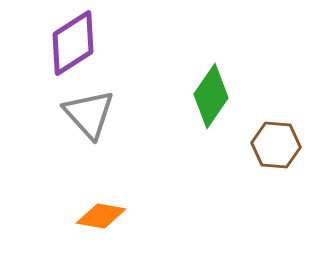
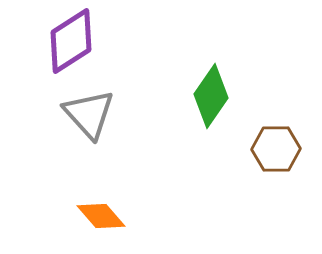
purple diamond: moved 2 px left, 2 px up
brown hexagon: moved 4 px down; rotated 6 degrees counterclockwise
orange diamond: rotated 39 degrees clockwise
